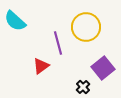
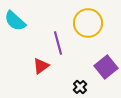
yellow circle: moved 2 px right, 4 px up
purple square: moved 3 px right, 1 px up
black cross: moved 3 px left
